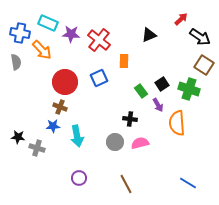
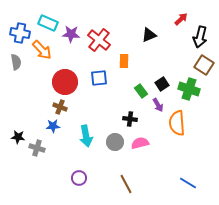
black arrow: rotated 70 degrees clockwise
blue square: rotated 18 degrees clockwise
cyan arrow: moved 9 px right
